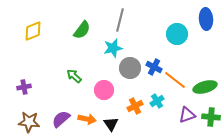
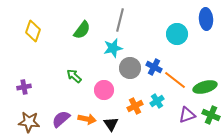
yellow diamond: rotated 50 degrees counterclockwise
green cross: moved 2 px up; rotated 18 degrees clockwise
